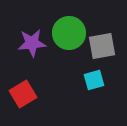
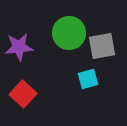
purple star: moved 13 px left, 4 px down
cyan square: moved 6 px left, 1 px up
red square: rotated 16 degrees counterclockwise
